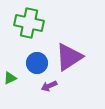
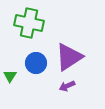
blue circle: moved 1 px left
green triangle: moved 2 px up; rotated 32 degrees counterclockwise
purple arrow: moved 18 px right
